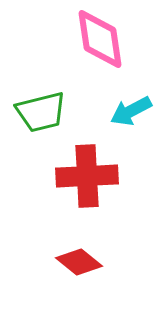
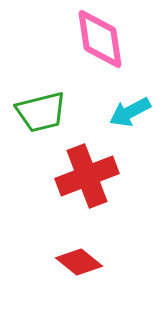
cyan arrow: moved 1 px left, 1 px down
red cross: rotated 18 degrees counterclockwise
